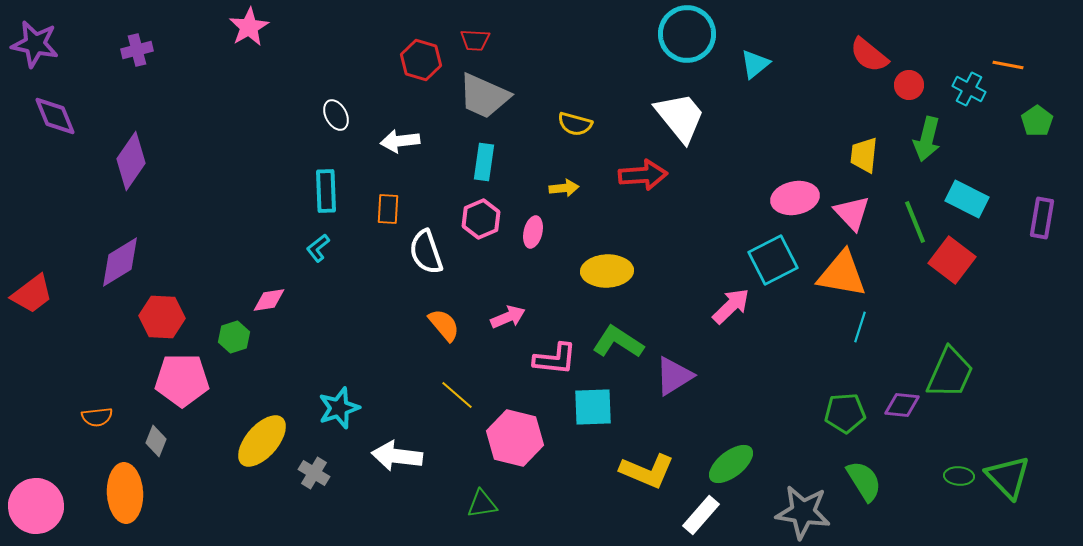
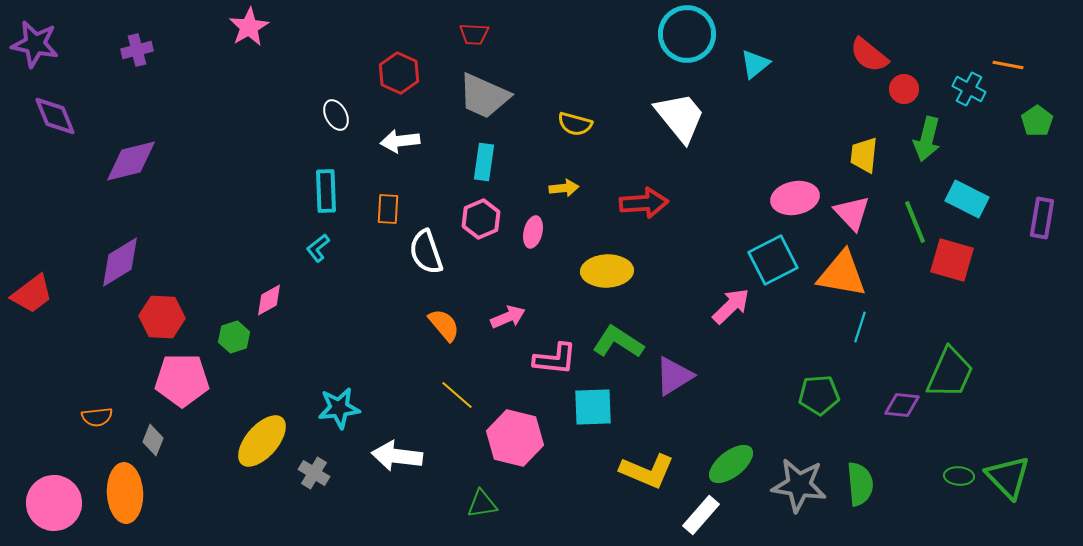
red trapezoid at (475, 40): moved 1 px left, 6 px up
red hexagon at (421, 60): moved 22 px left, 13 px down; rotated 9 degrees clockwise
red circle at (909, 85): moved 5 px left, 4 px down
purple diamond at (131, 161): rotated 42 degrees clockwise
red arrow at (643, 175): moved 1 px right, 28 px down
red square at (952, 260): rotated 21 degrees counterclockwise
pink diamond at (269, 300): rotated 20 degrees counterclockwise
cyan star at (339, 408): rotated 12 degrees clockwise
green pentagon at (845, 413): moved 26 px left, 18 px up
gray diamond at (156, 441): moved 3 px left, 1 px up
green semicircle at (864, 481): moved 4 px left, 3 px down; rotated 27 degrees clockwise
pink circle at (36, 506): moved 18 px right, 3 px up
gray star at (803, 512): moved 4 px left, 27 px up
